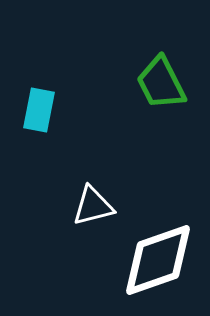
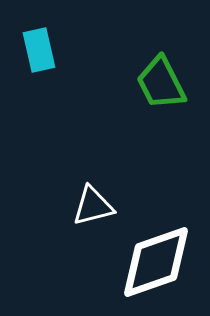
cyan rectangle: moved 60 px up; rotated 24 degrees counterclockwise
white diamond: moved 2 px left, 2 px down
